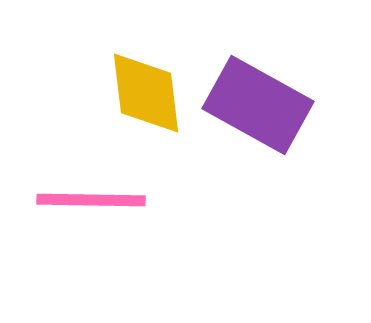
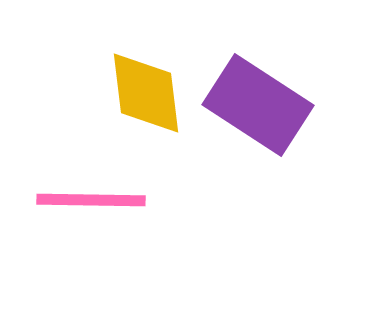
purple rectangle: rotated 4 degrees clockwise
